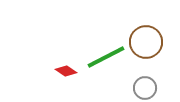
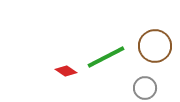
brown circle: moved 9 px right, 4 px down
